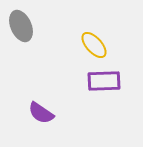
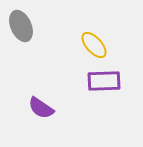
purple semicircle: moved 5 px up
